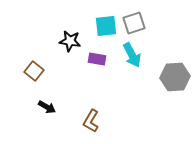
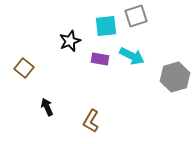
gray square: moved 2 px right, 7 px up
black star: rotated 30 degrees counterclockwise
cyan arrow: moved 1 px down; rotated 35 degrees counterclockwise
purple rectangle: moved 3 px right
brown square: moved 10 px left, 3 px up
gray hexagon: rotated 12 degrees counterclockwise
black arrow: rotated 144 degrees counterclockwise
